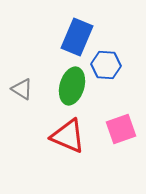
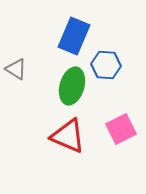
blue rectangle: moved 3 px left, 1 px up
gray triangle: moved 6 px left, 20 px up
pink square: rotated 8 degrees counterclockwise
